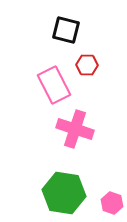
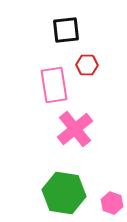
black square: rotated 20 degrees counterclockwise
pink rectangle: rotated 18 degrees clockwise
pink cross: rotated 33 degrees clockwise
